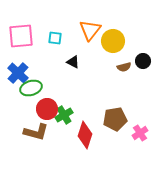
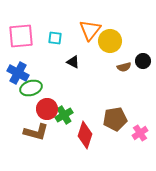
yellow circle: moved 3 px left
blue cross: rotated 15 degrees counterclockwise
